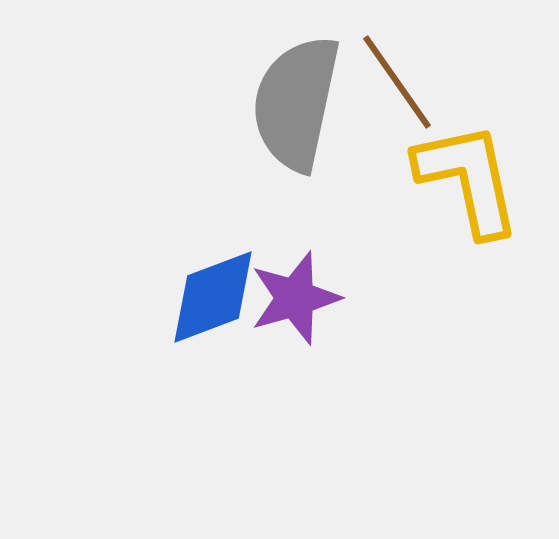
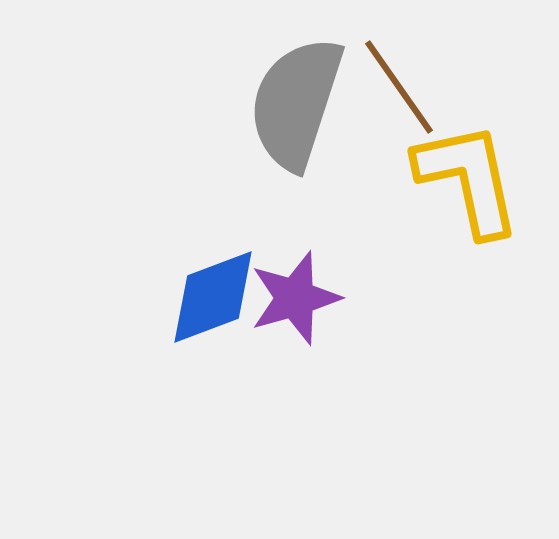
brown line: moved 2 px right, 5 px down
gray semicircle: rotated 6 degrees clockwise
